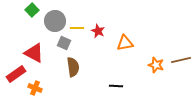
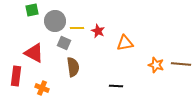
green square: rotated 32 degrees clockwise
brown line: moved 4 px down; rotated 18 degrees clockwise
red rectangle: moved 2 px down; rotated 48 degrees counterclockwise
orange cross: moved 7 px right
